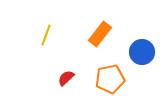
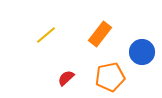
yellow line: rotated 30 degrees clockwise
orange pentagon: moved 2 px up
